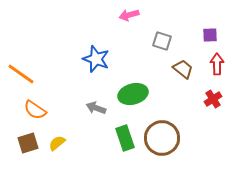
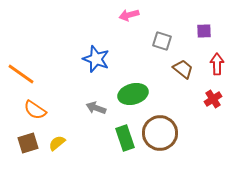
purple square: moved 6 px left, 4 px up
brown circle: moved 2 px left, 5 px up
